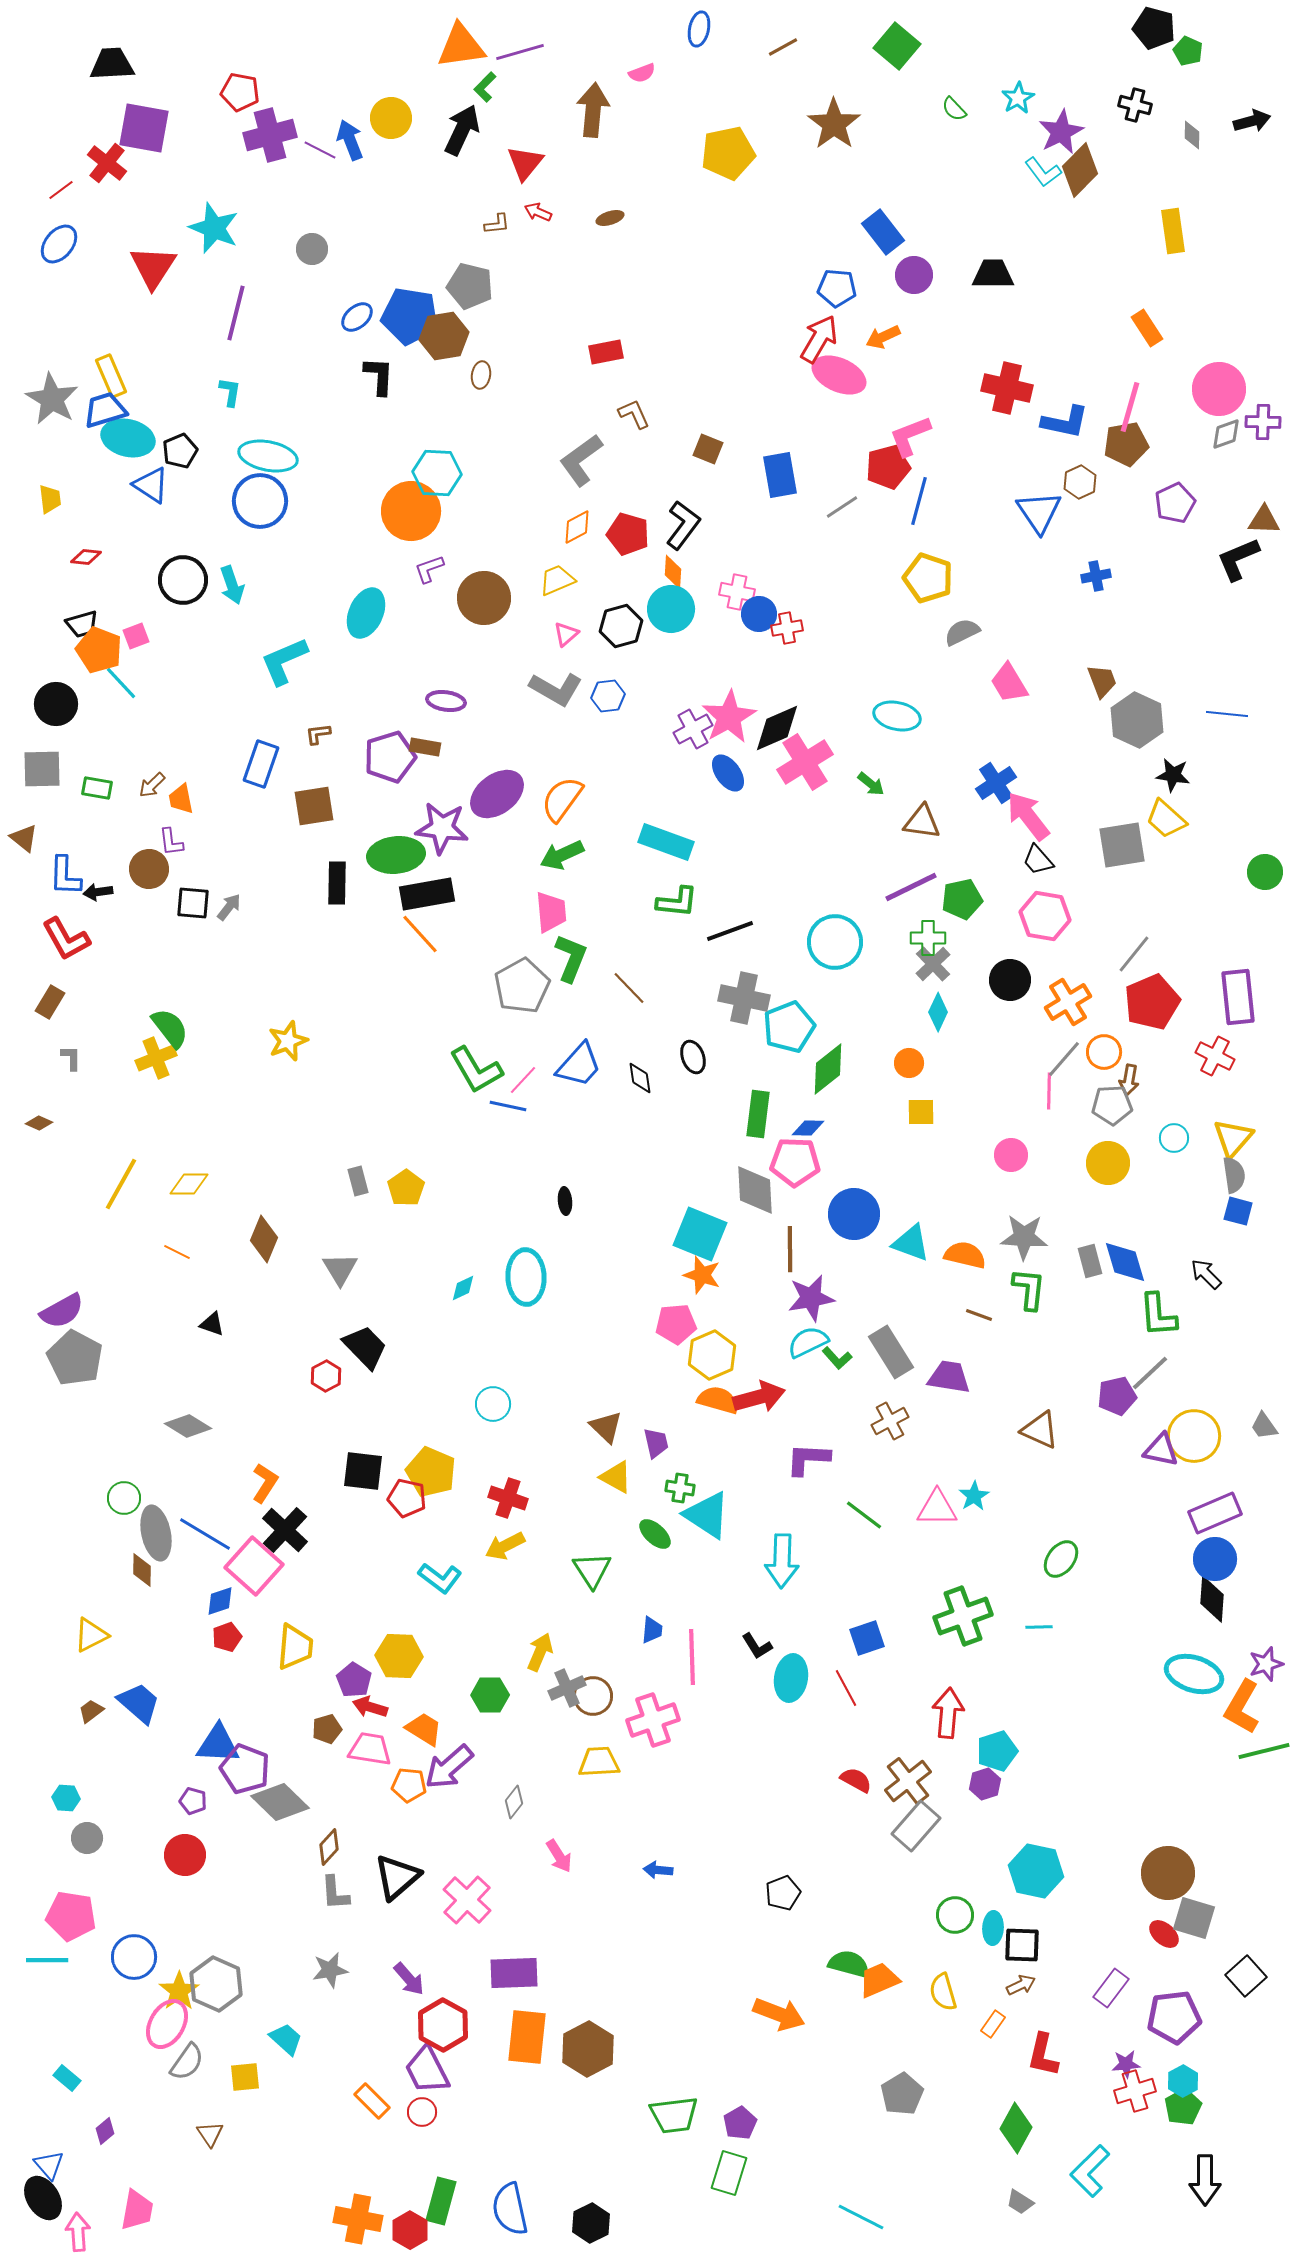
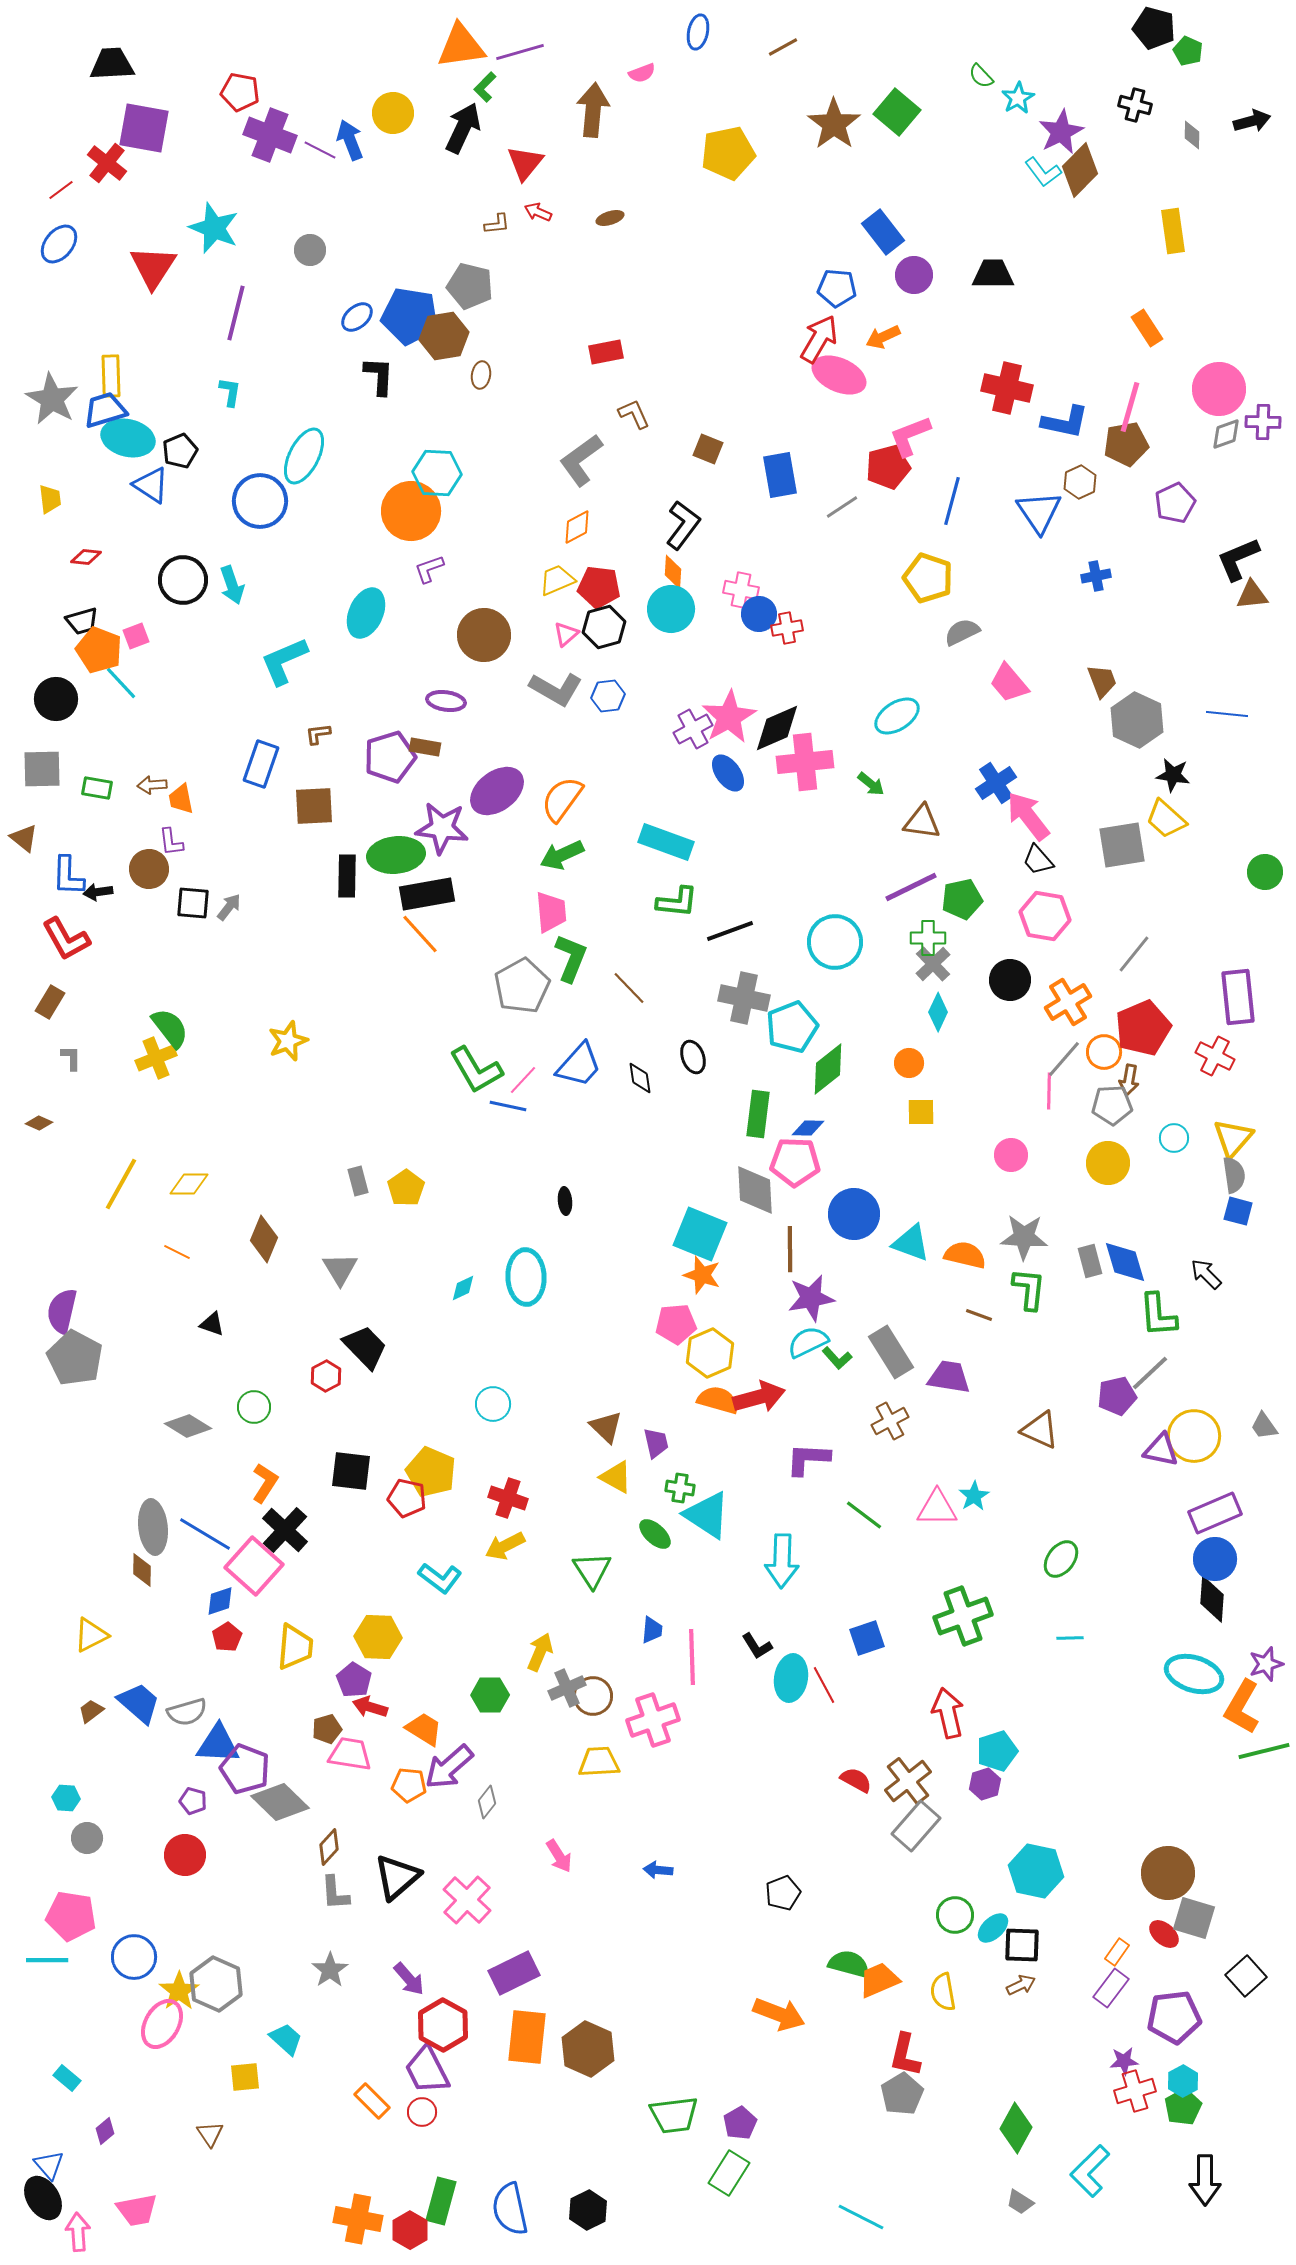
blue ellipse at (699, 29): moved 1 px left, 3 px down
green square at (897, 46): moved 66 px down
green semicircle at (954, 109): moved 27 px right, 33 px up
yellow circle at (391, 118): moved 2 px right, 5 px up
black arrow at (462, 130): moved 1 px right, 2 px up
purple cross at (270, 135): rotated 36 degrees clockwise
gray circle at (312, 249): moved 2 px left, 1 px down
yellow rectangle at (111, 376): rotated 21 degrees clockwise
cyan ellipse at (268, 456): moved 36 px right; rotated 74 degrees counterclockwise
blue line at (919, 501): moved 33 px right
brown triangle at (1264, 520): moved 12 px left, 75 px down; rotated 8 degrees counterclockwise
red pentagon at (628, 534): moved 29 px left, 53 px down; rotated 9 degrees counterclockwise
pink cross at (737, 592): moved 4 px right, 2 px up
brown circle at (484, 598): moved 37 px down
black trapezoid at (82, 624): moved 3 px up
black hexagon at (621, 626): moved 17 px left, 1 px down
pink trapezoid at (1009, 683): rotated 9 degrees counterclockwise
black circle at (56, 704): moved 5 px up
cyan ellipse at (897, 716): rotated 45 degrees counterclockwise
pink cross at (805, 762): rotated 26 degrees clockwise
brown arrow at (152, 785): rotated 40 degrees clockwise
purple ellipse at (497, 794): moved 3 px up
brown square at (314, 806): rotated 6 degrees clockwise
blue L-shape at (65, 876): moved 3 px right
black rectangle at (337, 883): moved 10 px right, 7 px up
red pentagon at (1152, 1002): moved 9 px left, 26 px down
cyan pentagon at (789, 1027): moved 3 px right
purple semicircle at (62, 1311): rotated 132 degrees clockwise
yellow hexagon at (712, 1355): moved 2 px left, 2 px up
black square at (363, 1471): moved 12 px left
green circle at (124, 1498): moved 130 px right, 91 px up
gray ellipse at (156, 1533): moved 3 px left, 6 px up; rotated 6 degrees clockwise
cyan line at (1039, 1627): moved 31 px right, 11 px down
red pentagon at (227, 1637): rotated 12 degrees counterclockwise
yellow hexagon at (399, 1656): moved 21 px left, 19 px up
red line at (846, 1688): moved 22 px left, 3 px up
red arrow at (948, 1713): rotated 18 degrees counterclockwise
pink trapezoid at (370, 1749): moved 20 px left, 5 px down
gray diamond at (514, 1802): moved 27 px left
cyan ellipse at (993, 1928): rotated 44 degrees clockwise
gray star at (330, 1970): rotated 24 degrees counterclockwise
purple rectangle at (514, 1973): rotated 24 degrees counterclockwise
yellow semicircle at (943, 1992): rotated 6 degrees clockwise
pink ellipse at (167, 2024): moved 5 px left
orange rectangle at (993, 2024): moved 124 px right, 72 px up
brown hexagon at (588, 2049): rotated 8 degrees counterclockwise
red L-shape at (1043, 2055): moved 138 px left
gray semicircle at (187, 2062): moved 350 px up; rotated 39 degrees clockwise
purple star at (1126, 2064): moved 2 px left, 3 px up
green rectangle at (729, 2173): rotated 15 degrees clockwise
pink trapezoid at (137, 2210): rotated 69 degrees clockwise
black hexagon at (591, 2223): moved 3 px left, 13 px up
